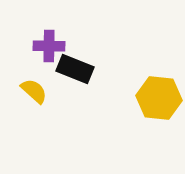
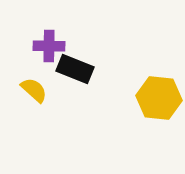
yellow semicircle: moved 1 px up
